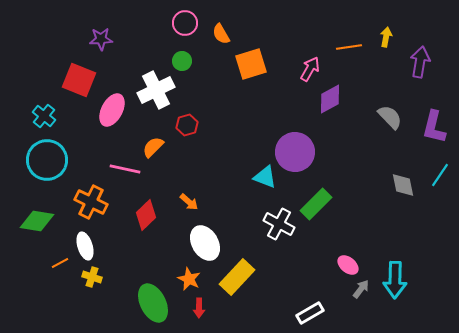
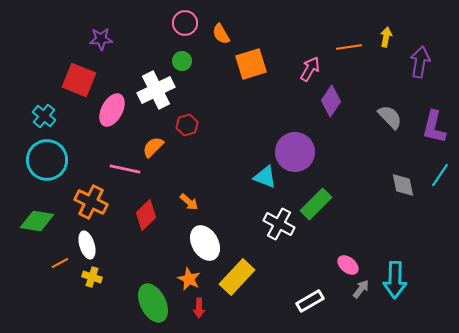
purple diamond at (330, 99): moved 1 px right, 2 px down; rotated 28 degrees counterclockwise
white ellipse at (85, 246): moved 2 px right, 1 px up
white rectangle at (310, 313): moved 12 px up
